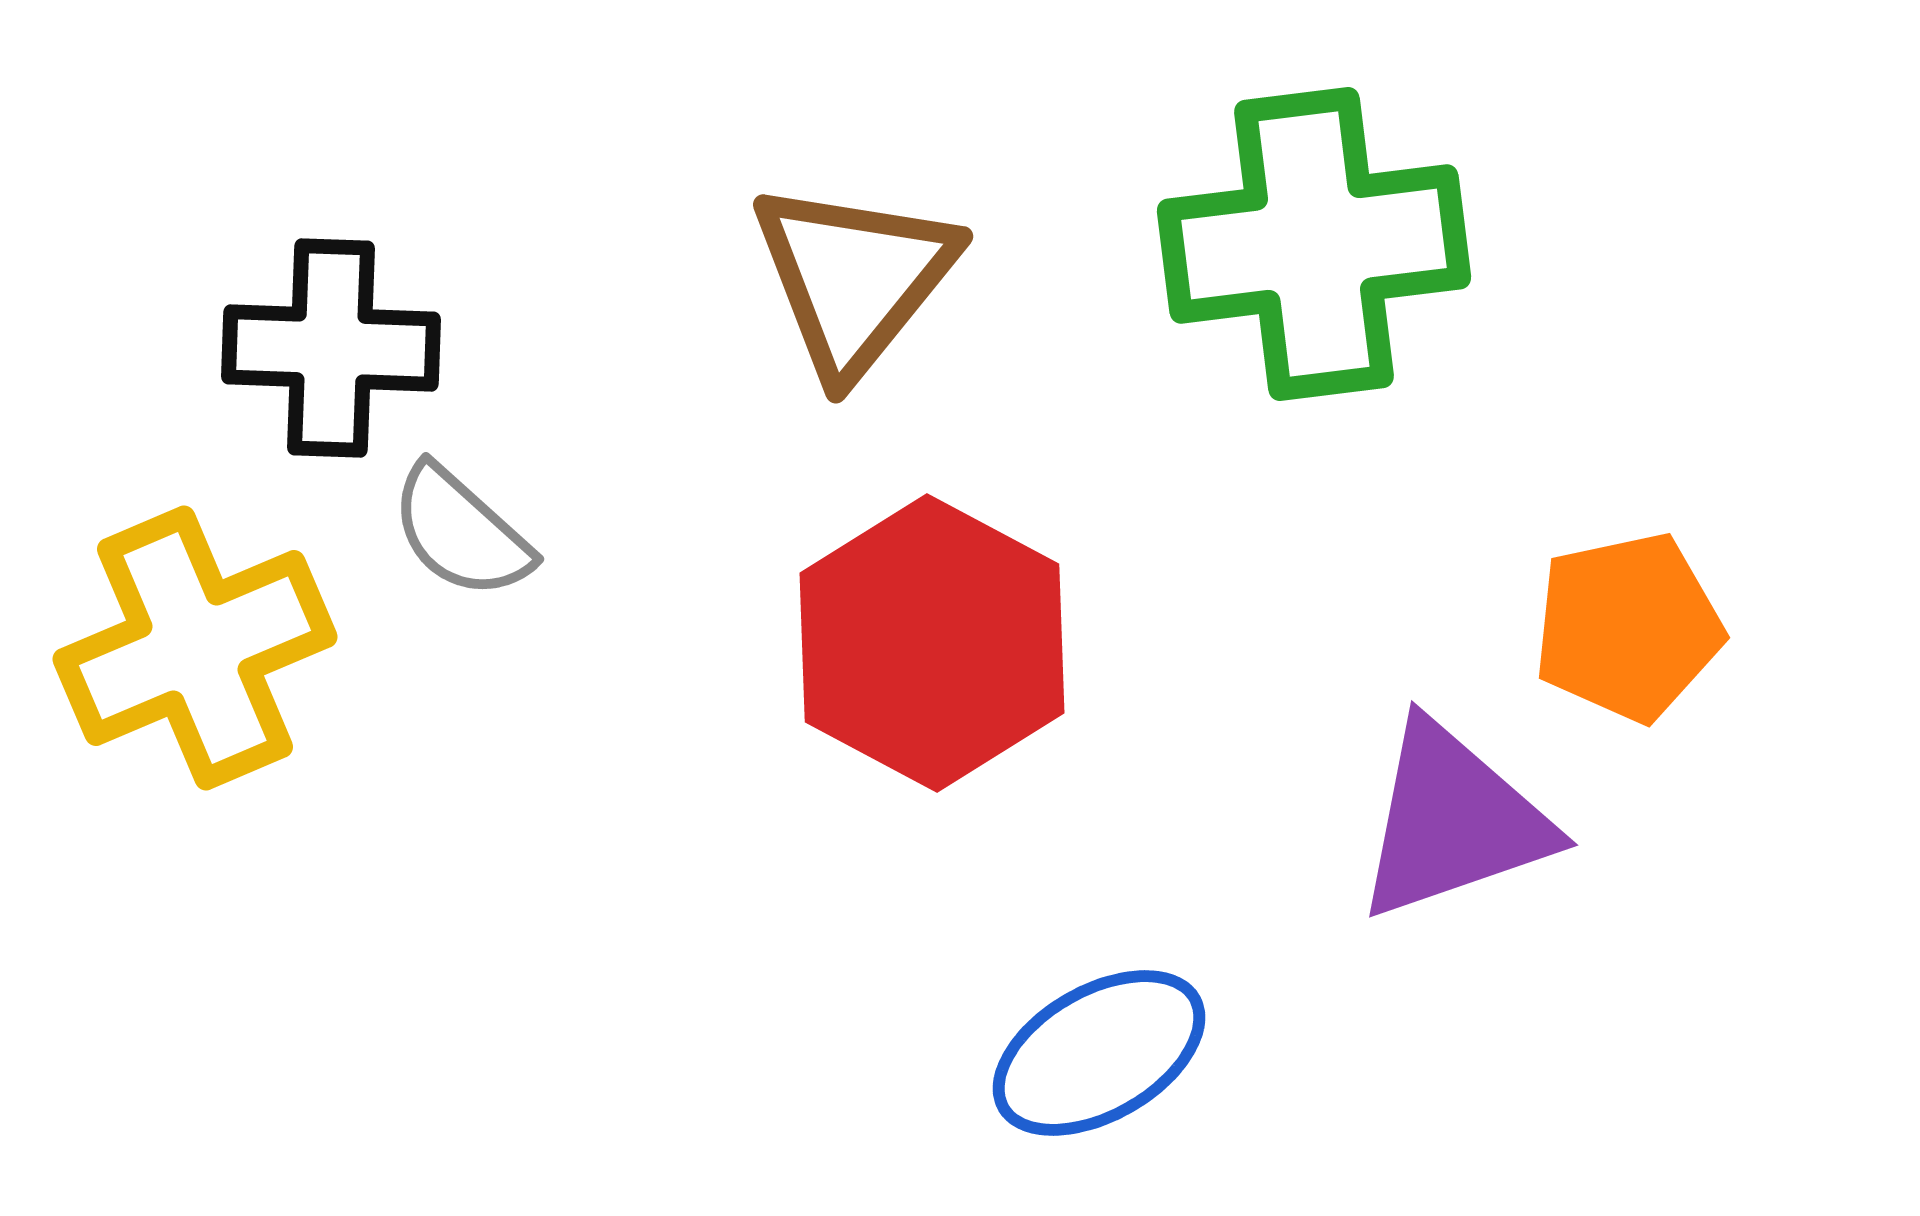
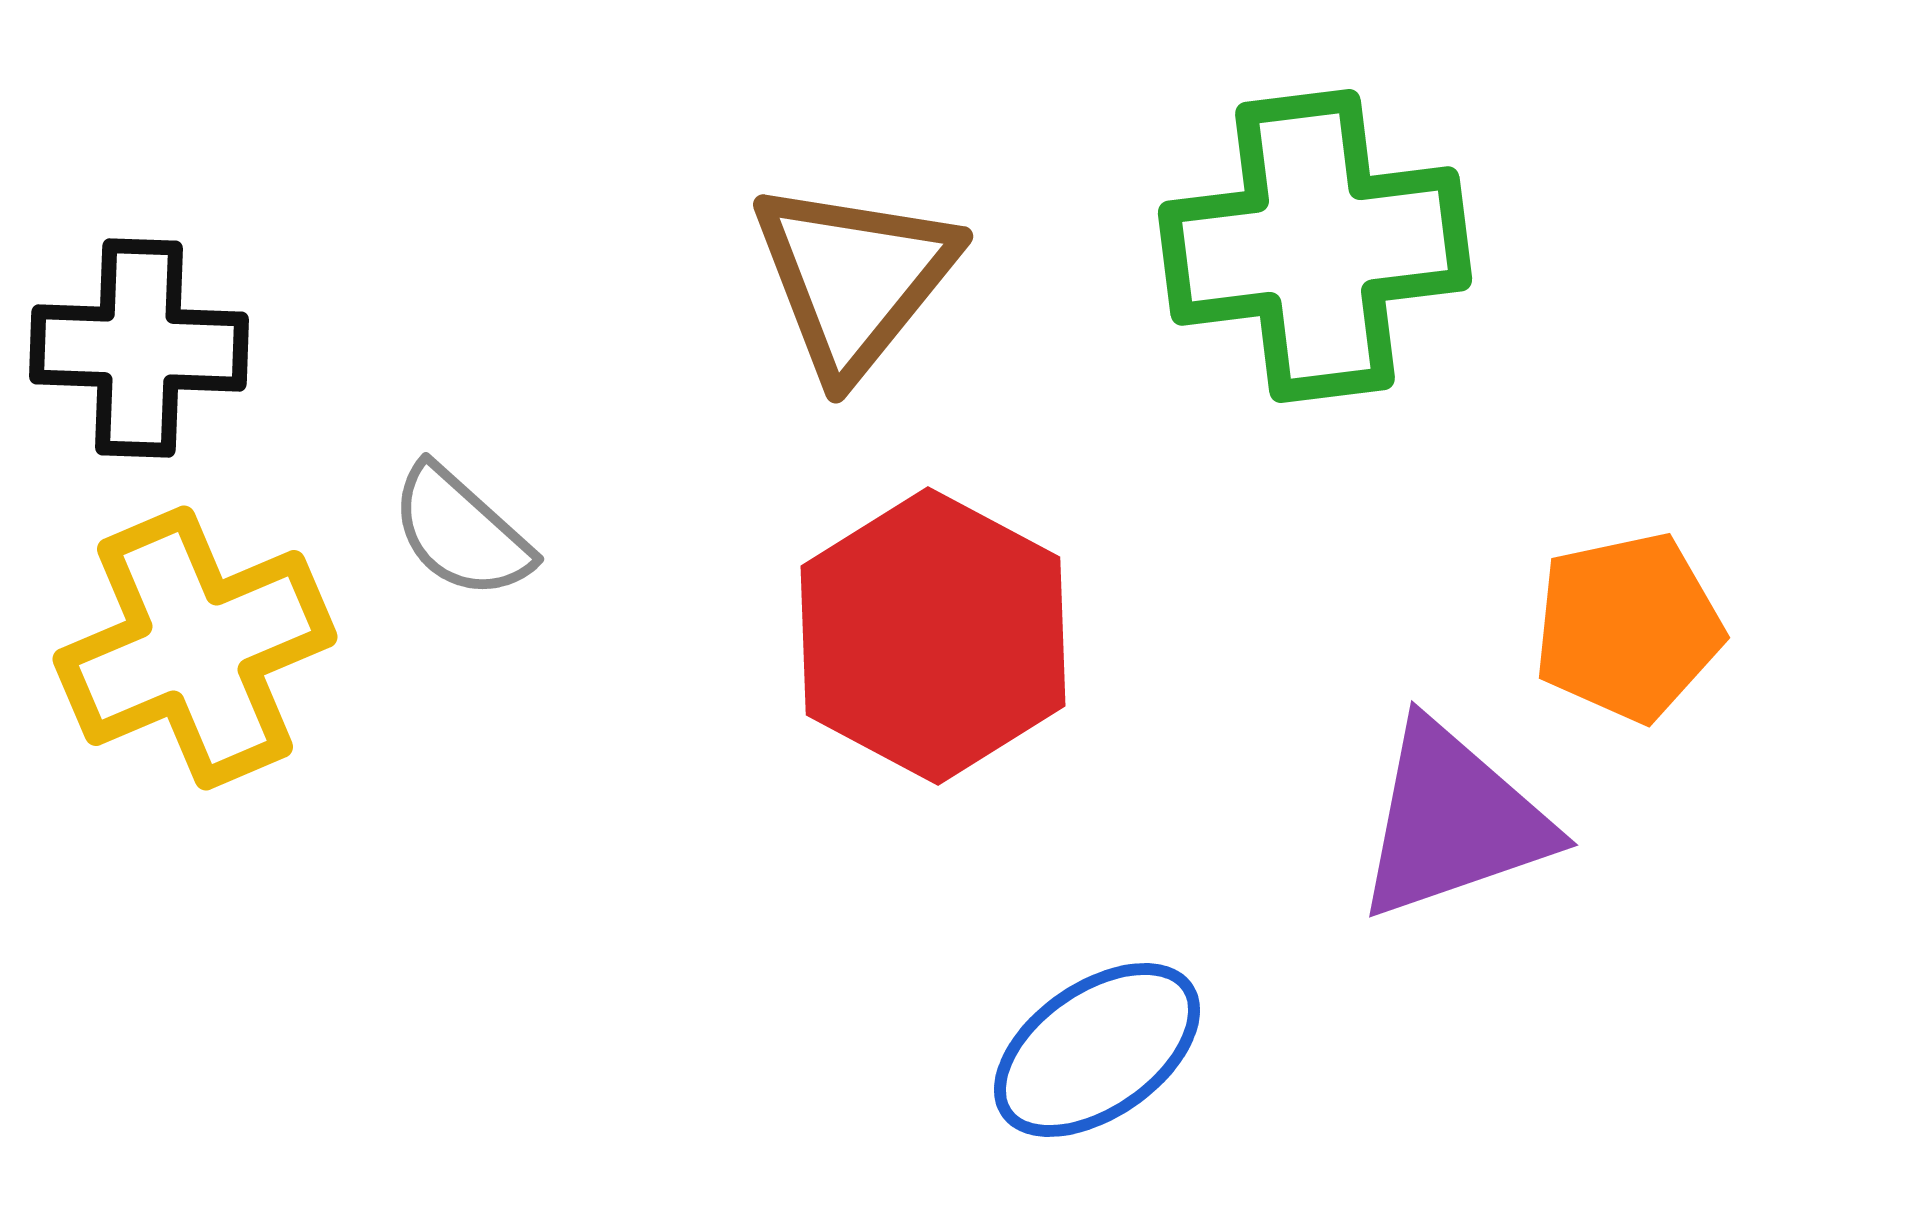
green cross: moved 1 px right, 2 px down
black cross: moved 192 px left
red hexagon: moved 1 px right, 7 px up
blue ellipse: moved 2 px left, 3 px up; rotated 5 degrees counterclockwise
